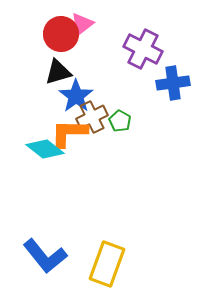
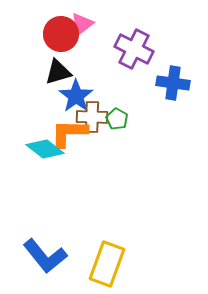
purple cross: moved 9 px left
blue cross: rotated 16 degrees clockwise
brown cross: rotated 28 degrees clockwise
green pentagon: moved 3 px left, 2 px up
